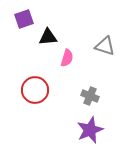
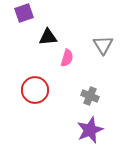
purple square: moved 6 px up
gray triangle: moved 2 px left, 1 px up; rotated 40 degrees clockwise
